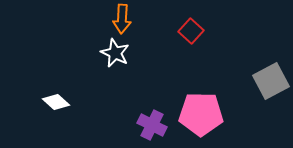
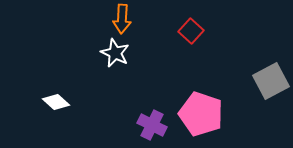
pink pentagon: rotated 18 degrees clockwise
